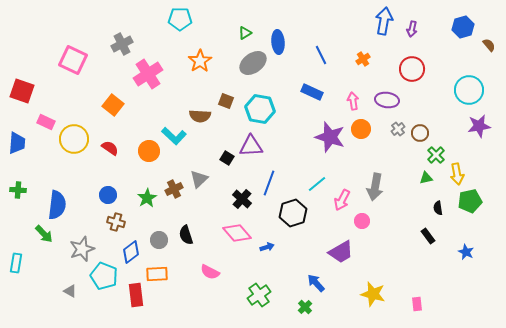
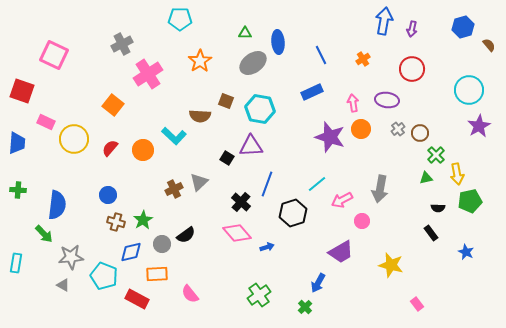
green triangle at (245, 33): rotated 32 degrees clockwise
pink square at (73, 60): moved 19 px left, 5 px up
blue rectangle at (312, 92): rotated 50 degrees counterclockwise
pink arrow at (353, 101): moved 2 px down
purple star at (479, 126): rotated 20 degrees counterclockwise
red semicircle at (110, 148): rotated 84 degrees counterclockwise
orange circle at (149, 151): moved 6 px left, 1 px up
gray triangle at (199, 179): moved 3 px down
blue line at (269, 183): moved 2 px left, 1 px down
gray arrow at (375, 187): moved 5 px right, 2 px down
green star at (147, 198): moved 4 px left, 22 px down
black cross at (242, 199): moved 1 px left, 3 px down
pink arrow at (342, 200): rotated 35 degrees clockwise
black semicircle at (438, 208): rotated 80 degrees counterclockwise
black semicircle at (186, 235): rotated 108 degrees counterclockwise
black rectangle at (428, 236): moved 3 px right, 3 px up
gray circle at (159, 240): moved 3 px right, 4 px down
gray star at (82, 249): moved 11 px left, 8 px down; rotated 15 degrees clockwise
blue diamond at (131, 252): rotated 25 degrees clockwise
pink semicircle at (210, 272): moved 20 px left, 22 px down; rotated 24 degrees clockwise
blue arrow at (316, 283): moved 2 px right; rotated 108 degrees counterclockwise
gray triangle at (70, 291): moved 7 px left, 6 px up
yellow star at (373, 294): moved 18 px right, 29 px up
red rectangle at (136, 295): moved 1 px right, 4 px down; rotated 55 degrees counterclockwise
pink rectangle at (417, 304): rotated 32 degrees counterclockwise
